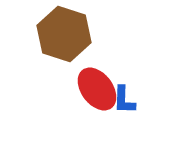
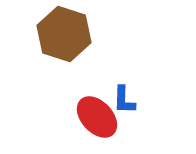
red ellipse: moved 28 px down; rotated 6 degrees counterclockwise
